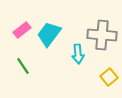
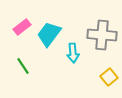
pink rectangle: moved 3 px up
cyan arrow: moved 5 px left, 1 px up
